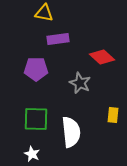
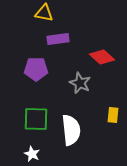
white semicircle: moved 2 px up
